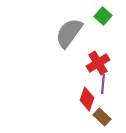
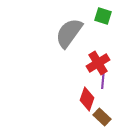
green square: rotated 24 degrees counterclockwise
purple line: moved 5 px up
